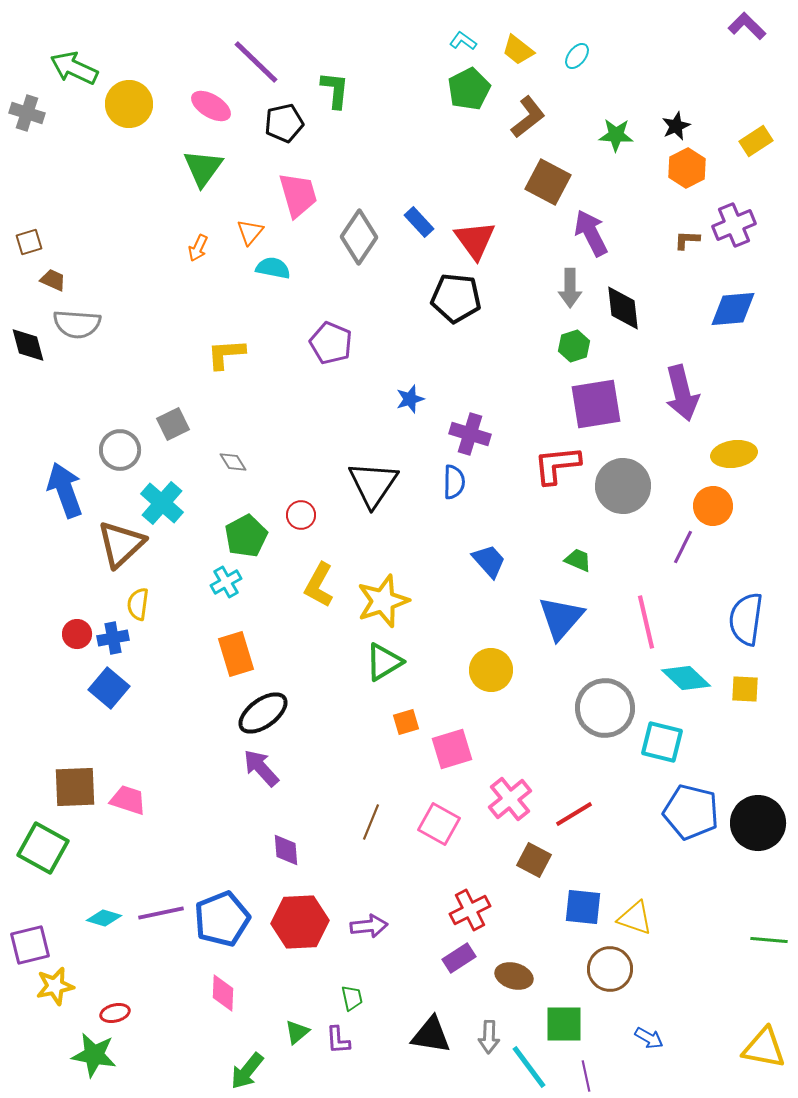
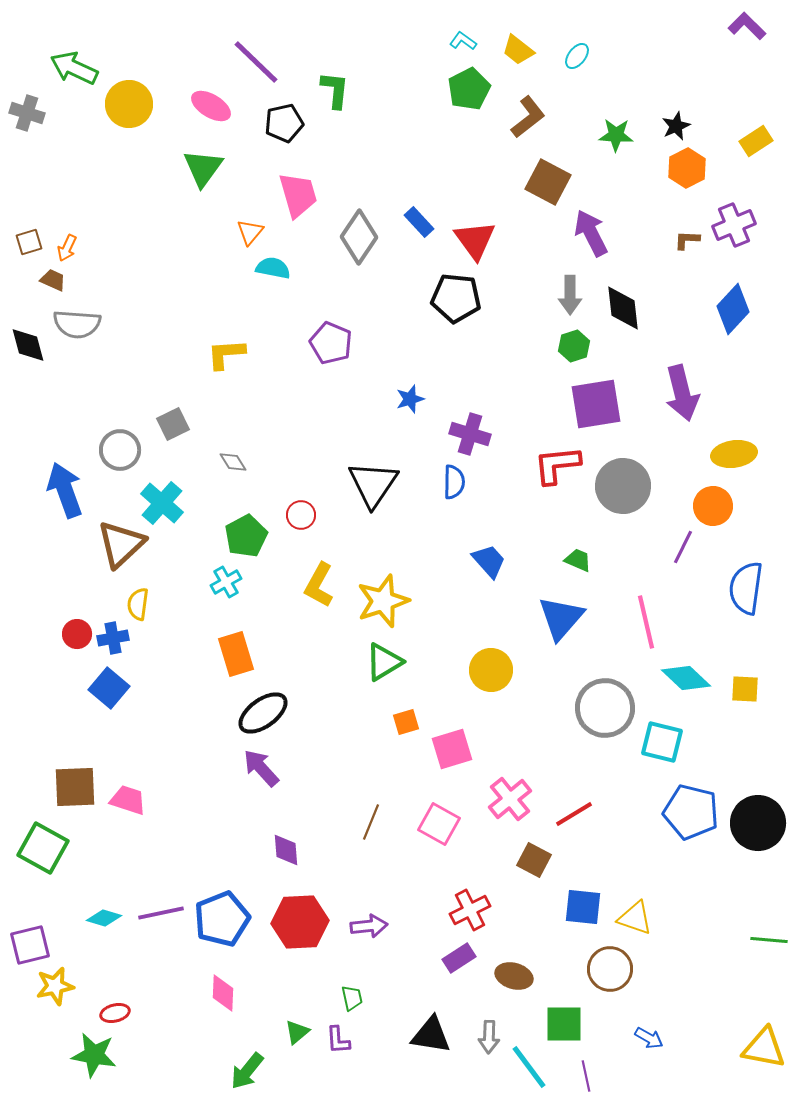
orange arrow at (198, 248): moved 131 px left
gray arrow at (570, 288): moved 7 px down
blue diamond at (733, 309): rotated 42 degrees counterclockwise
blue semicircle at (746, 619): moved 31 px up
